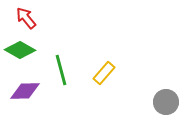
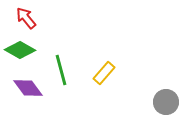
purple diamond: moved 3 px right, 3 px up; rotated 56 degrees clockwise
